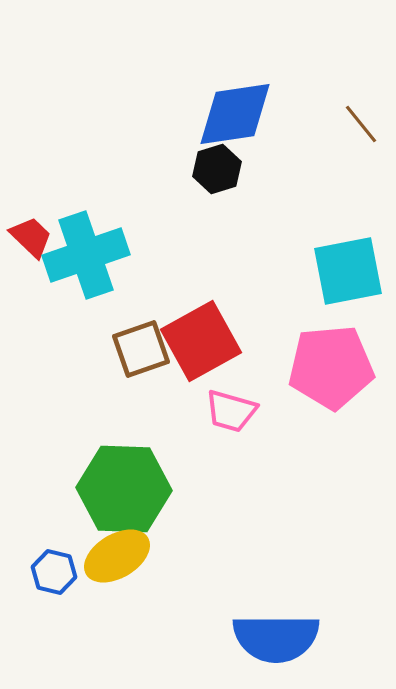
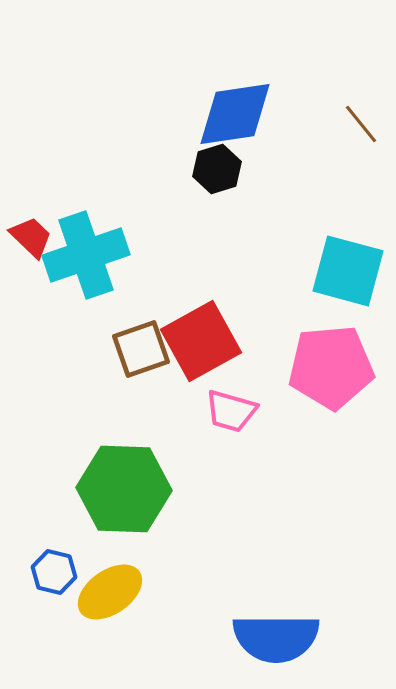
cyan square: rotated 26 degrees clockwise
yellow ellipse: moved 7 px left, 36 px down; rotated 4 degrees counterclockwise
